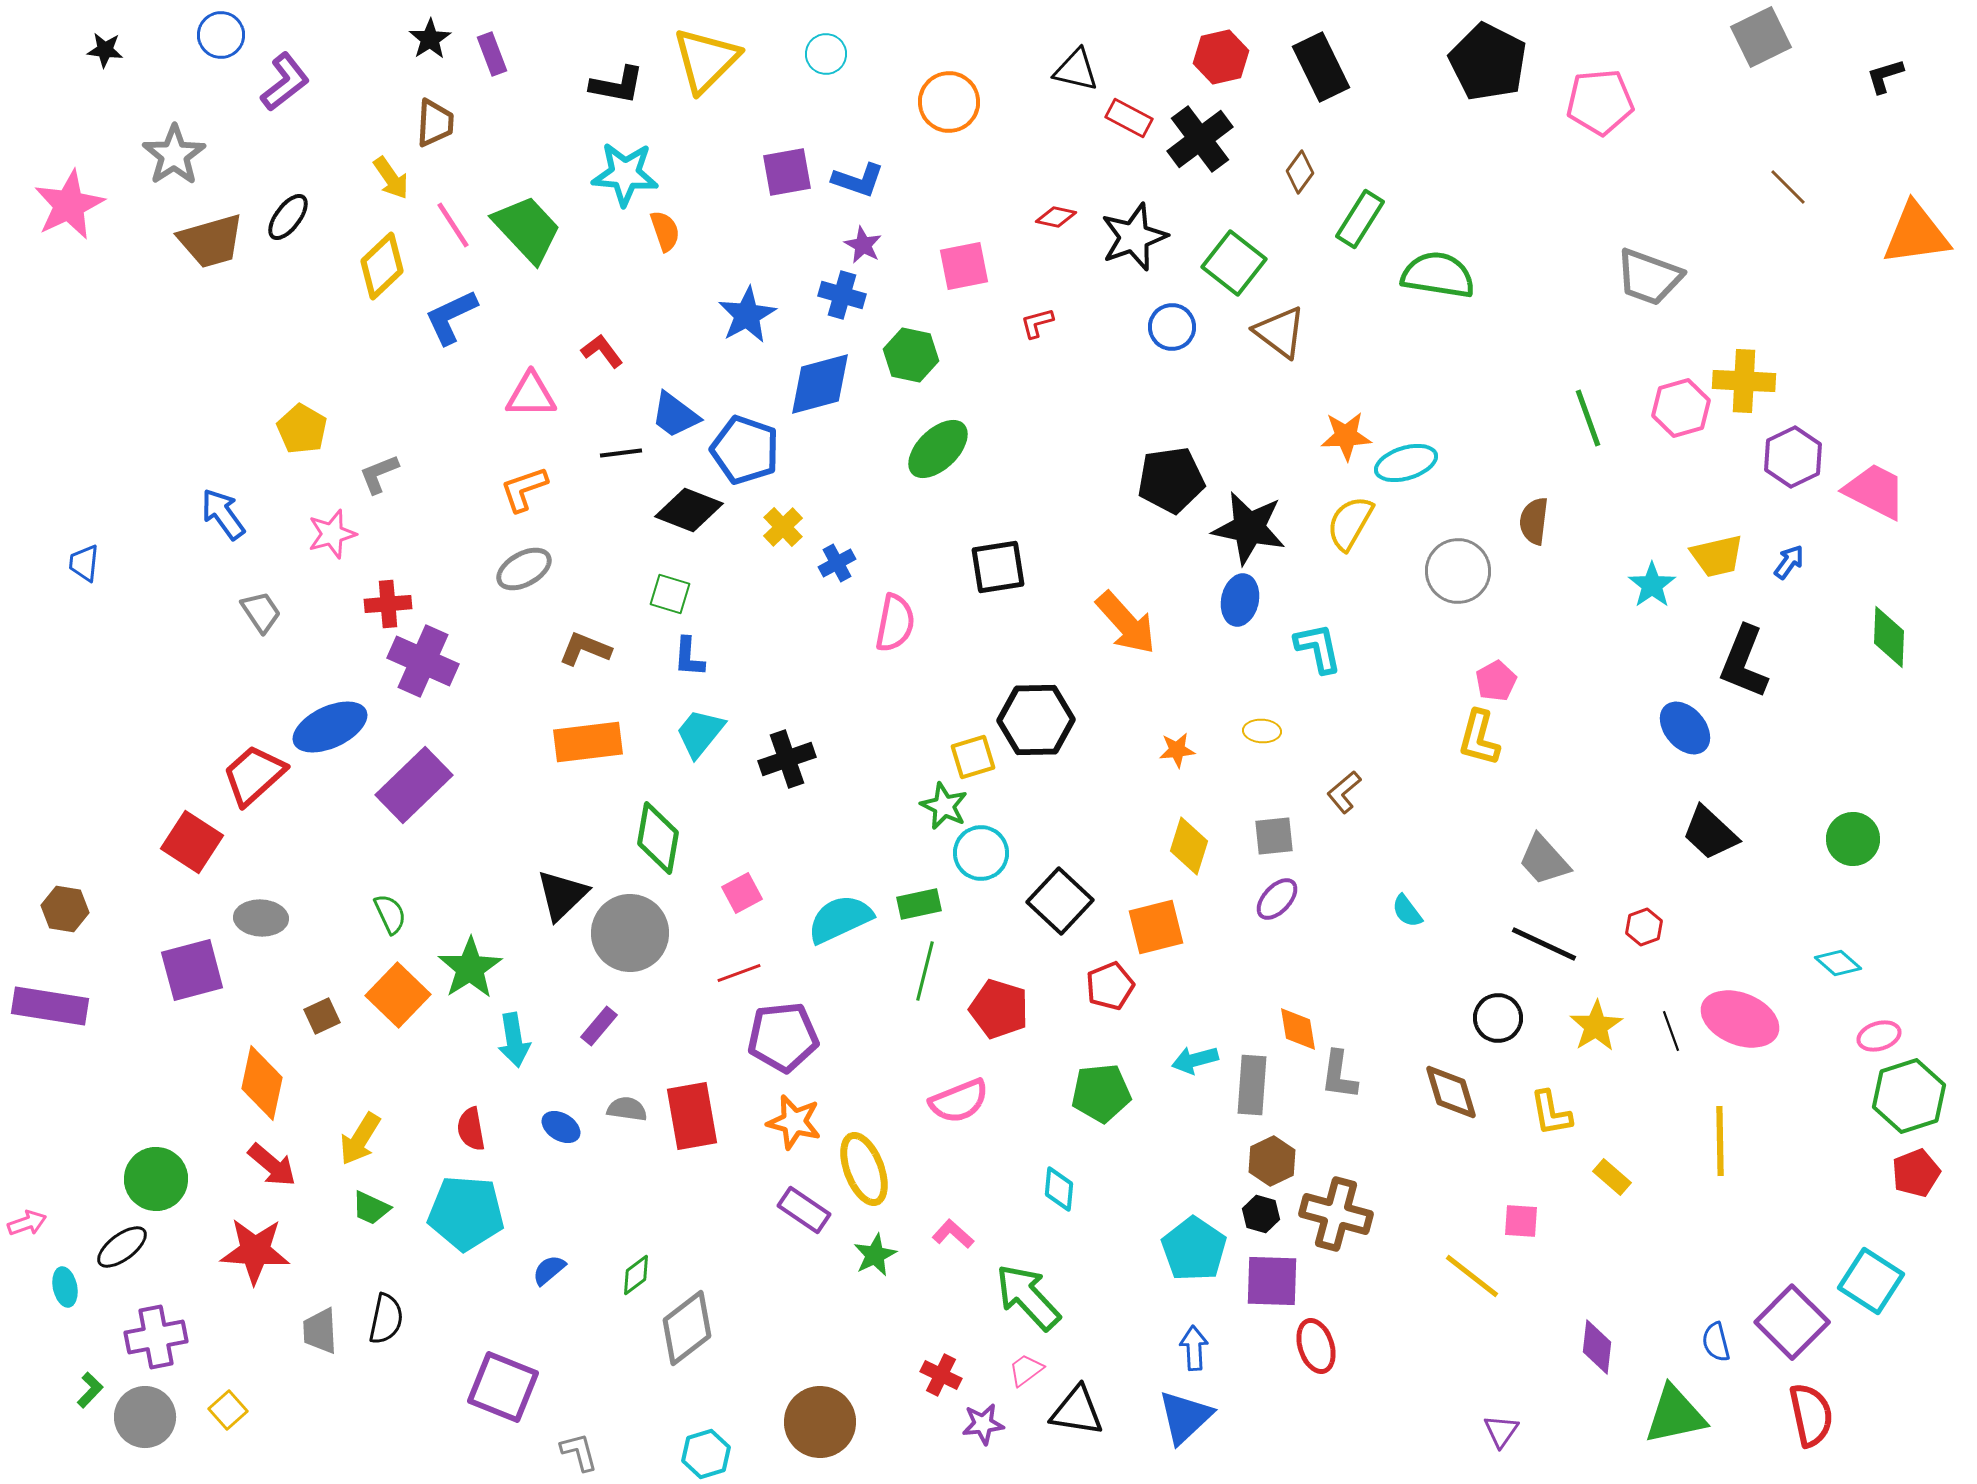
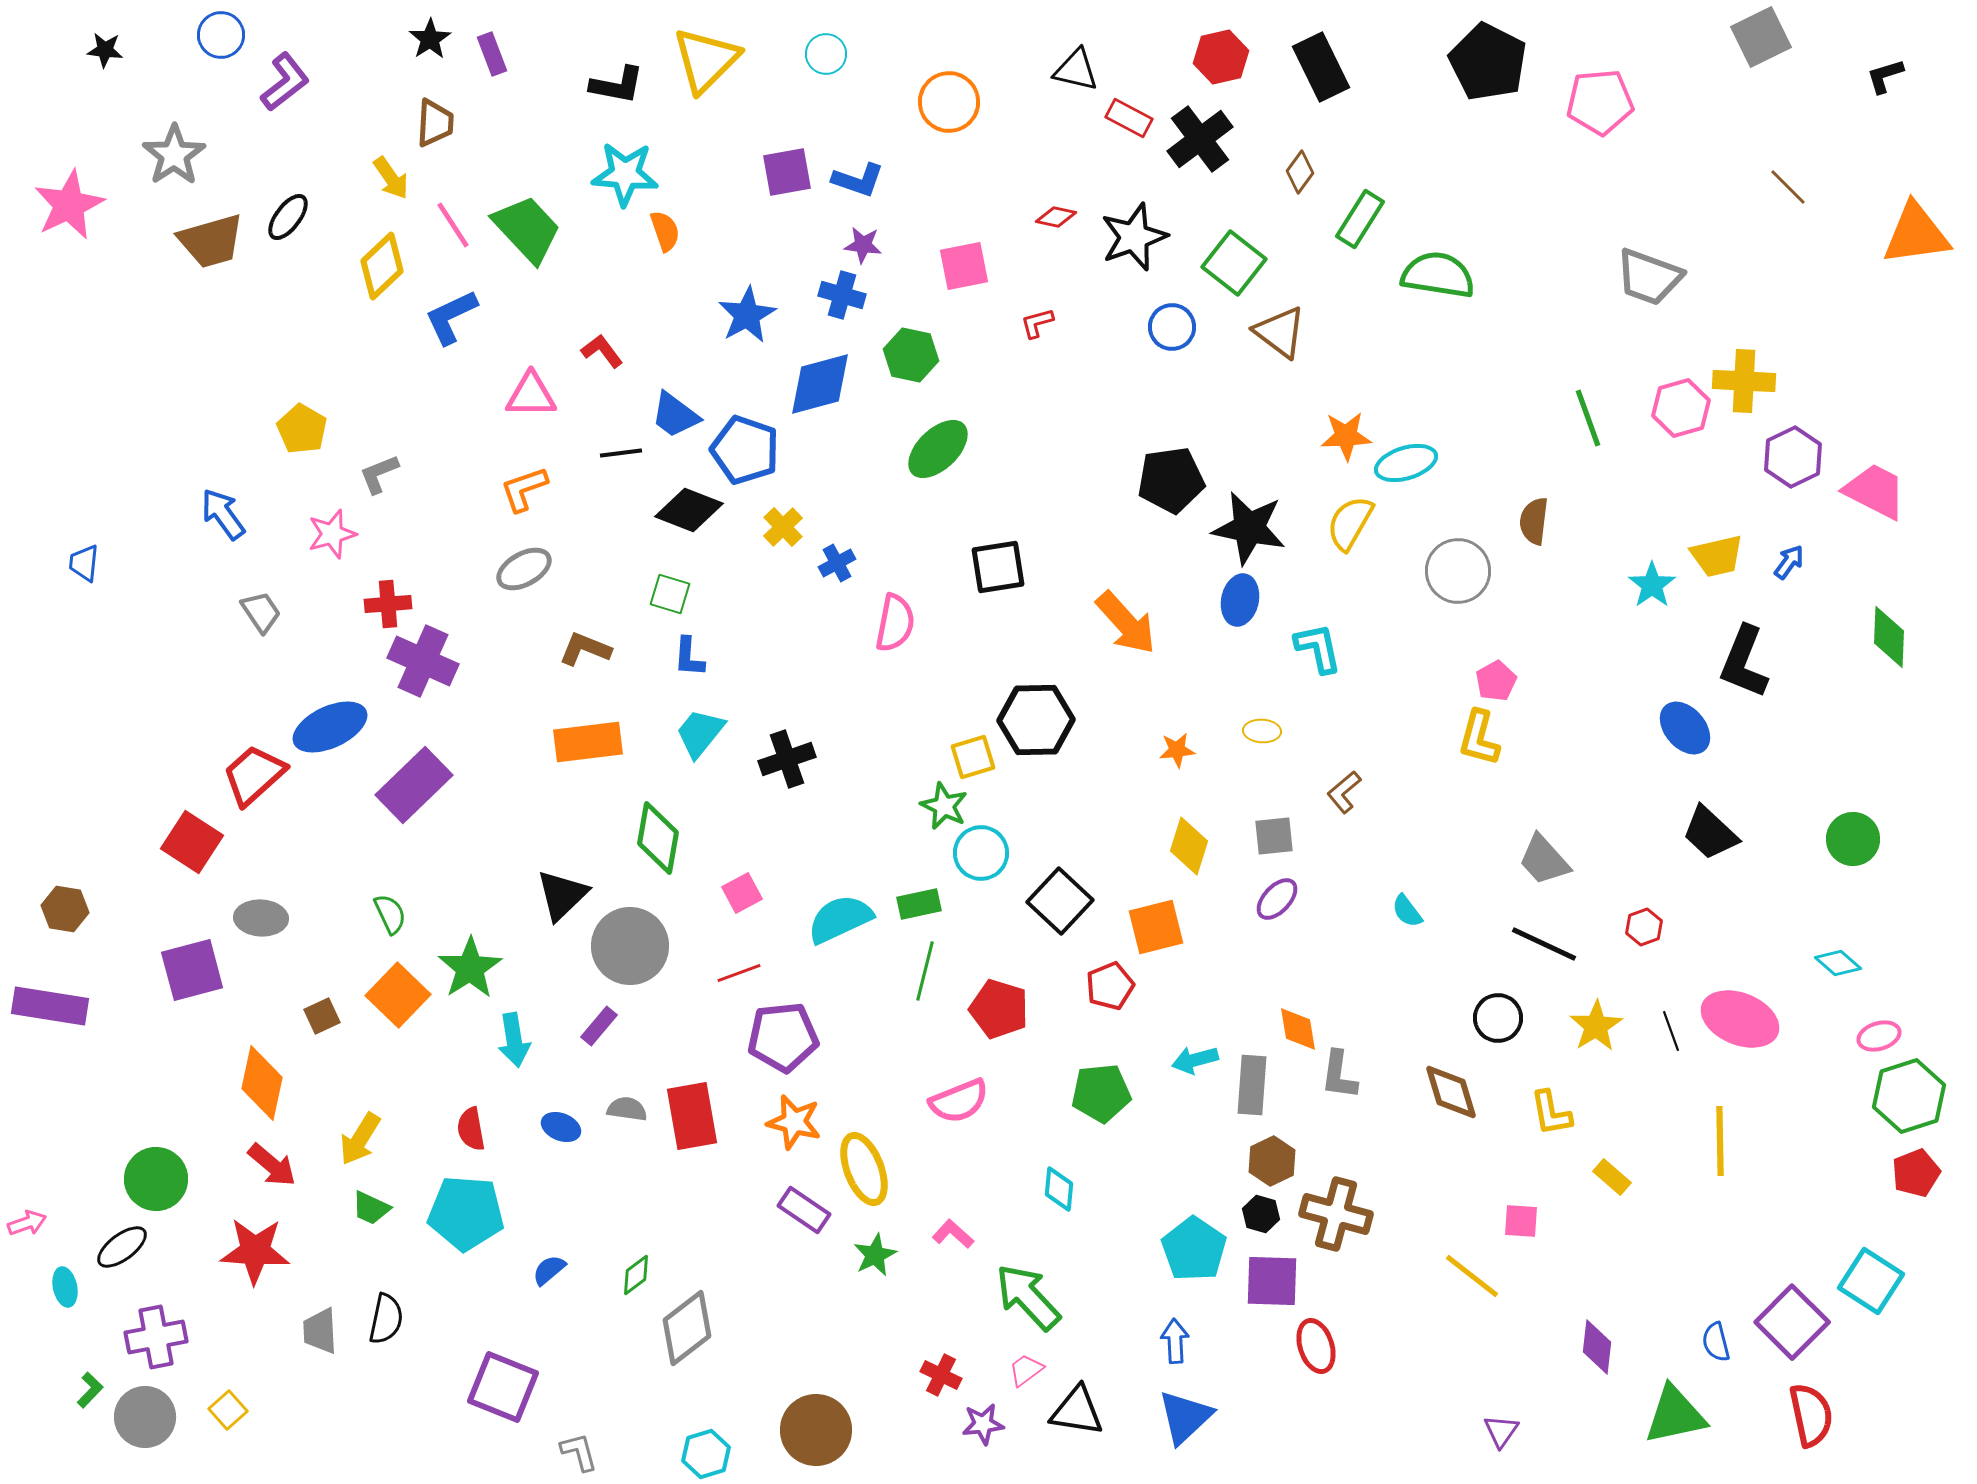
purple star at (863, 245): rotated 21 degrees counterclockwise
gray circle at (630, 933): moved 13 px down
blue ellipse at (561, 1127): rotated 9 degrees counterclockwise
blue arrow at (1194, 1348): moved 19 px left, 7 px up
brown circle at (820, 1422): moved 4 px left, 8 px down
